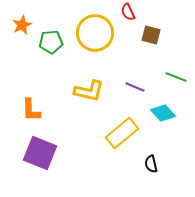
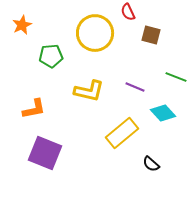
green pentagon: moved 14 px down
orange L-shape: moved 3 px right, 1 px up; rotated 100 degrees counterclockwise
purple square: moved 5 px right
black semicircle: rotated 36 degrees counterclockwise
